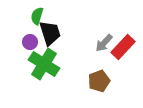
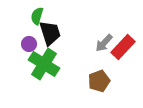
purple circle: moved 1 px left, 2 px down
